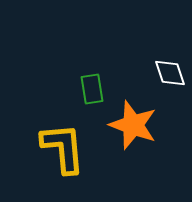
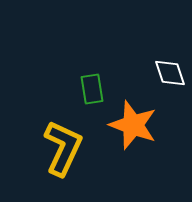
yellow L-shape: rotated 30 degrees clockwise
